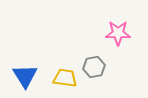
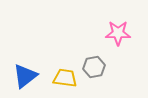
blue triangle: rotated 24 degrees clockwise
